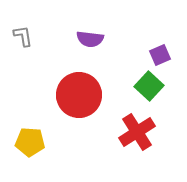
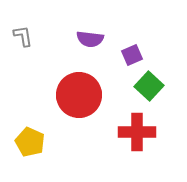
purple square: moved 28 px left
red cross: rotated 33 degrees clockwise
yellow pentagon: rotated 20 degrees clockwise
